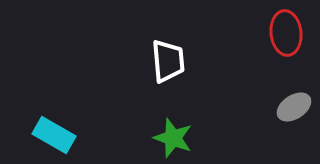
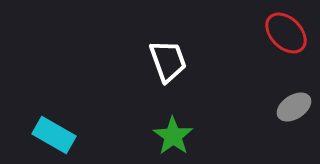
red ellipse: rotated 39 degrees counterclockwise
white trapezoid: rotated 15 degrees counterclockwise
green star: moved 2 px up; rotated 15 degrees clockwise
